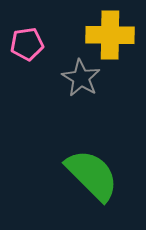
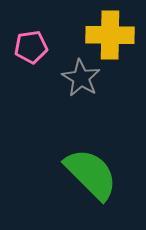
pink pentagon: moved 4 px right, 3 px down
green semicircle: moved 1 px left, 1 px up
